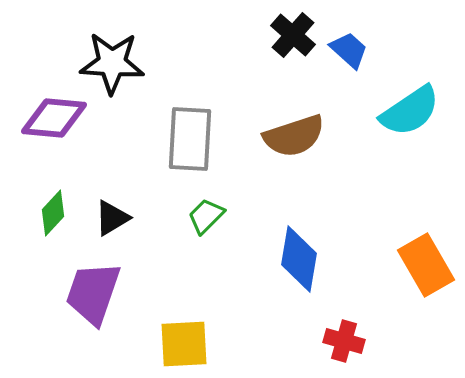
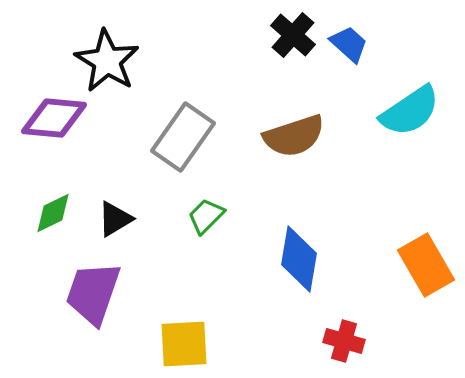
blue trapezoid: moved 6 px up
black star: moved 5 px left, 2 px up; rotated 28 degrees clockwise
gray rectangle: moved 7 px left, 2 px up; rotated 32 degrees clockwise
green diamond: rotated 21 degrees clockwise
black triangle: moved 3 px right, 1 px down
